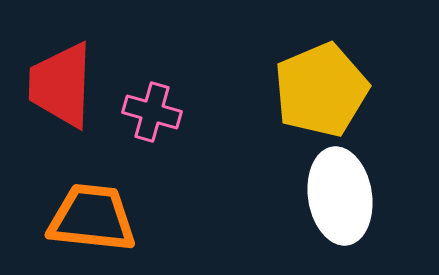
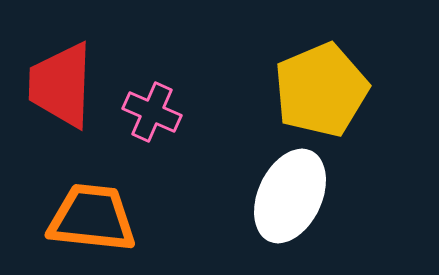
pink cross: rotated 8 degrees clockwise
white ellipse: moved 50 px left; rotated 34 degrees clockwise
